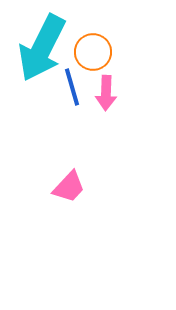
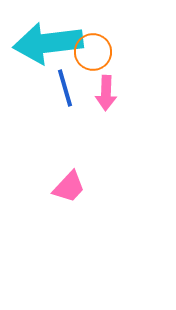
cyan arrow: moved 6 px right, 5 px up; rotated 56 degrees clockwise
blue line: moved 7 px left, 1 px down
